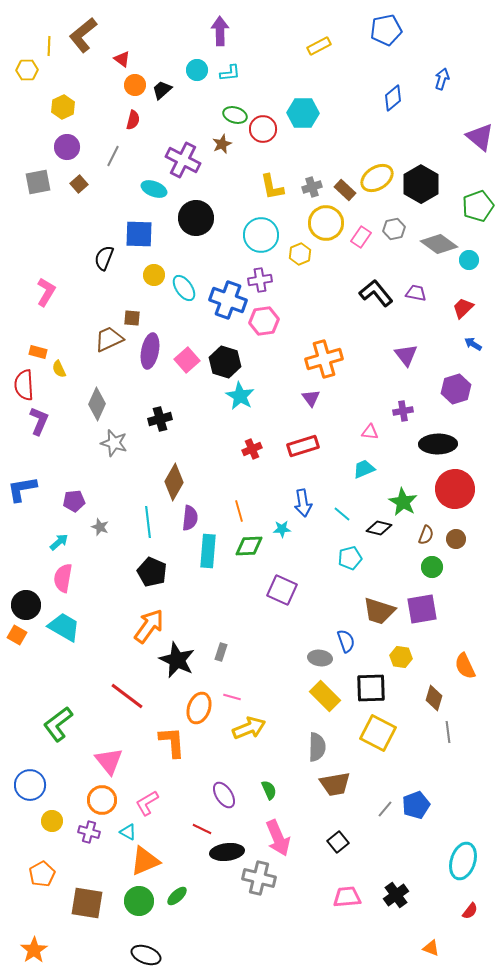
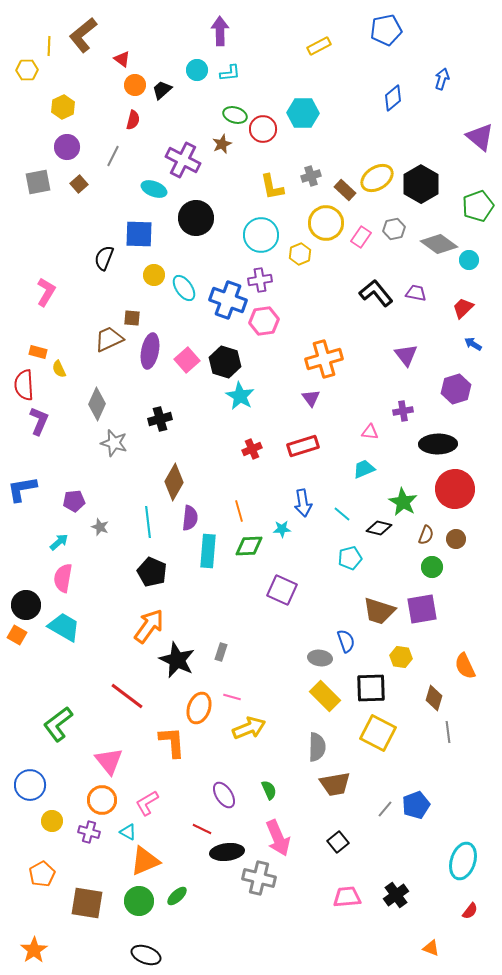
gray cross at (312, 187): moved 1 px left, 11 px up
